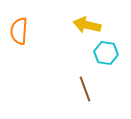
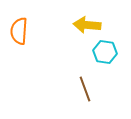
yellow arrow: rotated 8 degrees counterclockwise
cyan hexagon: moved 1 px left, 1 px up
